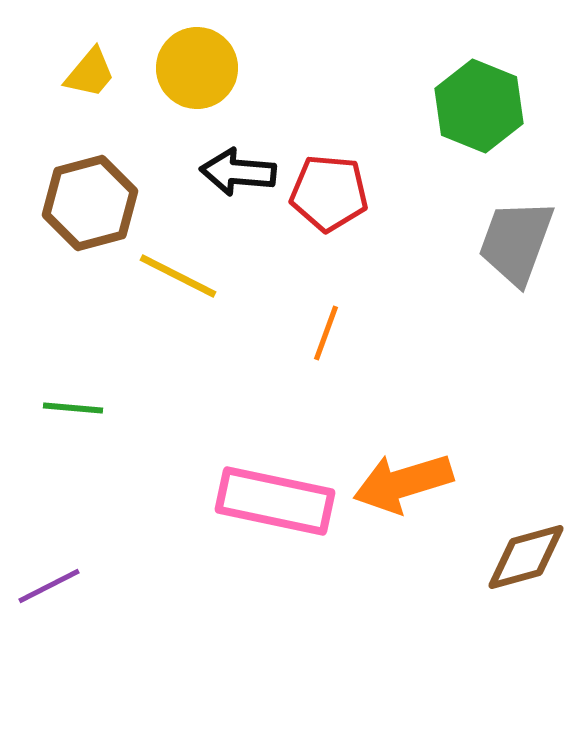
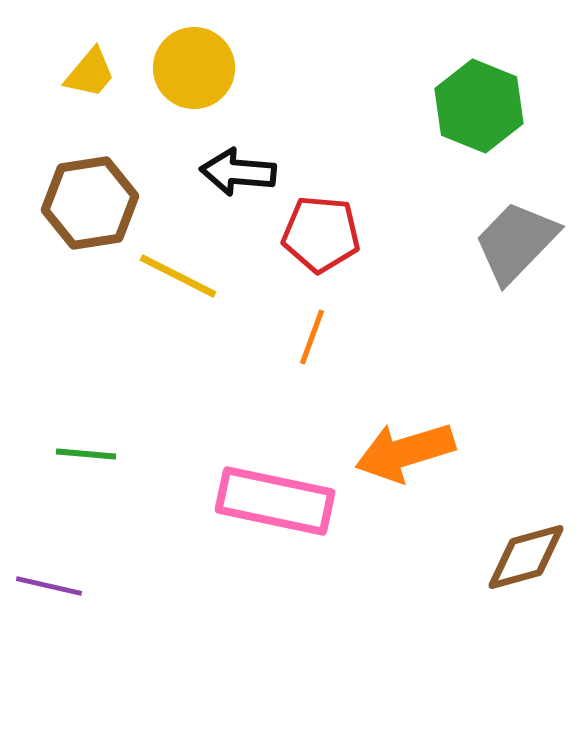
yellow circle: moved 3 px left
red pentagon: moved 8 px left, 41 px down
brown hexagon: rotated 6 degrees clockwise
gray trapezoid: rotated 24 degrees clockwise
orange line: moved 14 px left, 4 px down
green line: moved 13 px right, 46 px down
orange arrow: moved 2 px right, 31 px up
purple line: rotated 40 degrees clockwise
